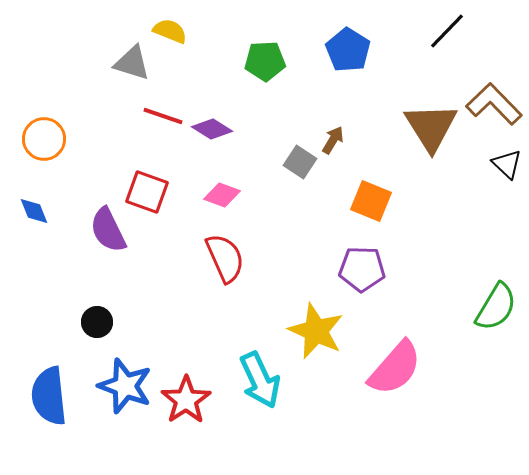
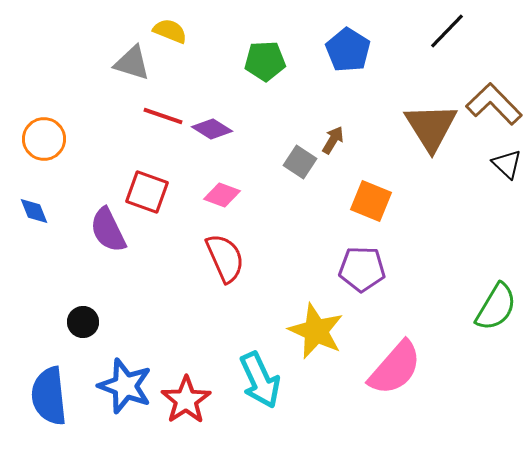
black circle: moved 14 px left
